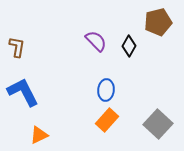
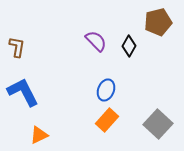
blue ellipse: rotated 15 degrees clockwise
